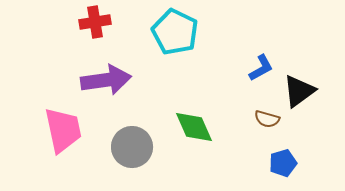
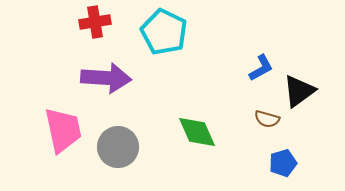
cyan pentagon: moved 11 px left
purple arrow: moved 2 px up; rotated 12 degrees clockwise
green diamond: moved 3 px right, 5 px down
gray circle: moved 14 px left
